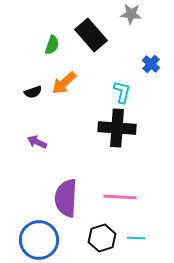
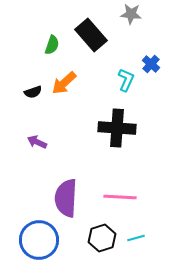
cyan L-shape: moved 4 px right, 12 px up; rotated 10 degrees clockwise
cyan line: rotated 18 degrees counterclockwise
